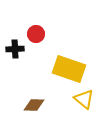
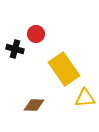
black cross: rotated 18 degrees clockwise
yellow rectangle: moved 5 px left; rotated 36 degrees clockwise
yellow triangle: moved 1 px right, 1 px up; rotated 45 degrees counterclockwise
